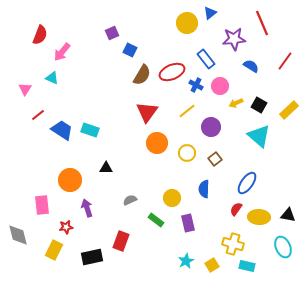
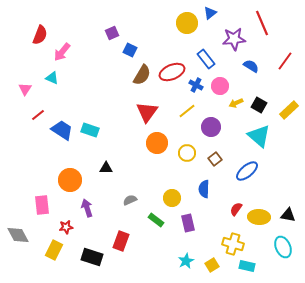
blue ellipse at (247, 183): moved 12 px up; rotated 15 degrees clockwise
gray diamond at (18, 235): rotated 15 degrees counterclockwise
black rectangle at (92, 257): rotated 30 degrees clockwise
